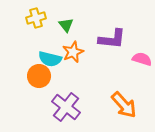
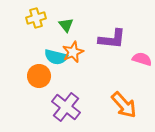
cyan semicircle: moved 6 px right, 2 px up
